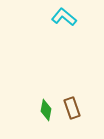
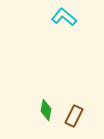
brown rectangle: moved 2 px right, 8 px down; rotated 45 degrees clockwise
